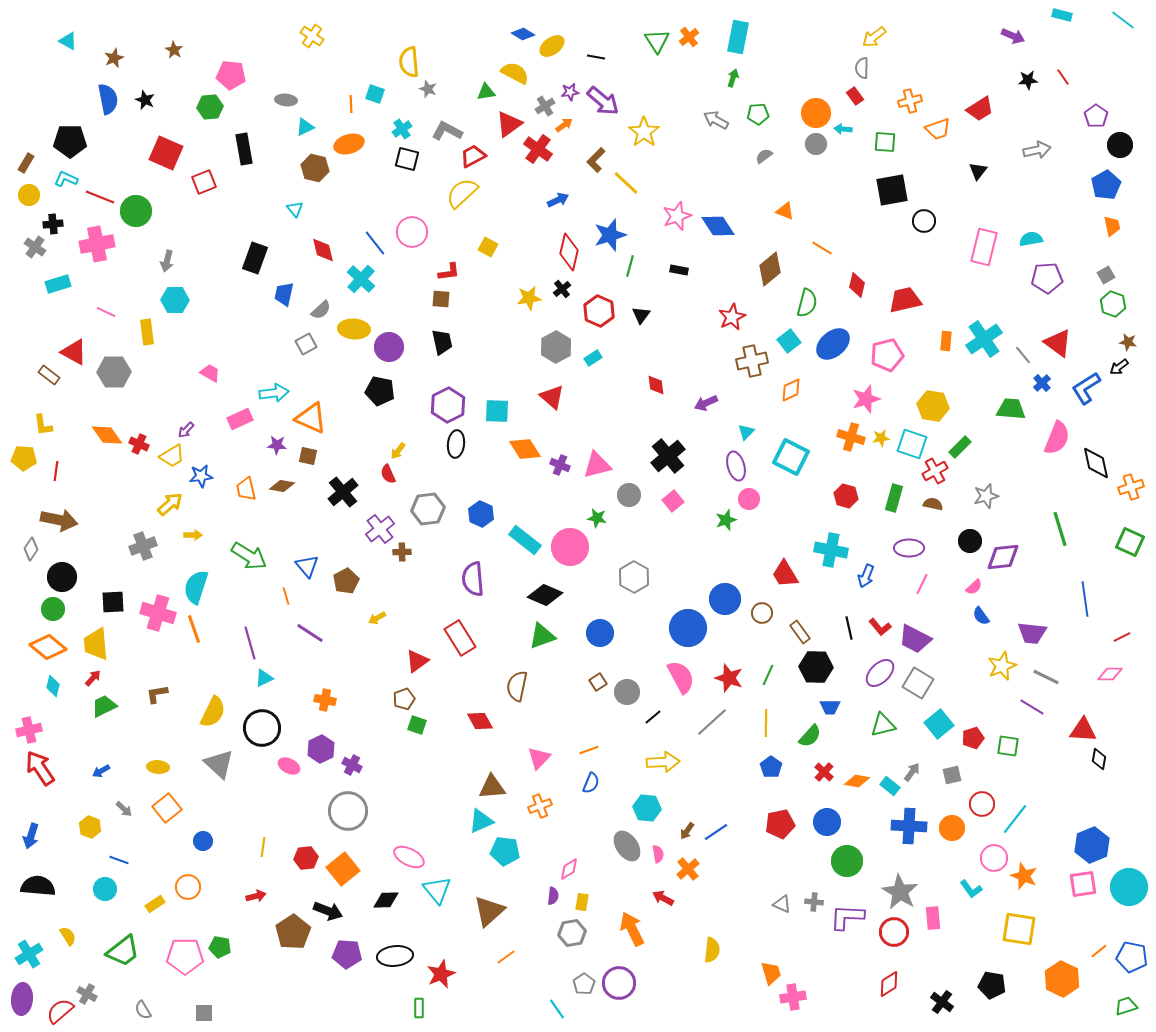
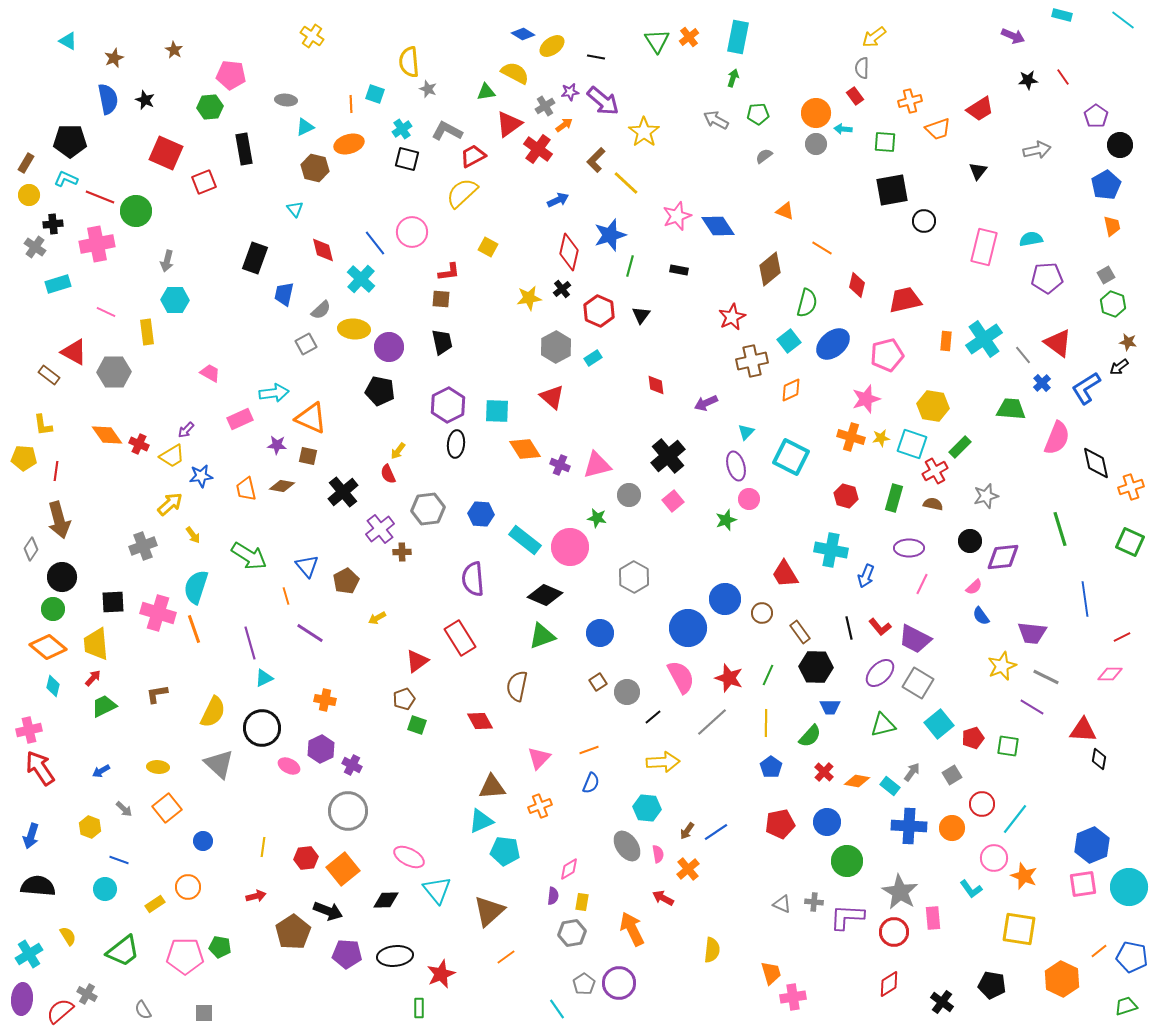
blue hexagon at (481, 514): rotated 20 degrees counterclockwise
brown arrow at (59, 520): rotated 63 degrees clockwise
yellow arrow at (193, 535): rotated 54 degrees clockwise
gray square at (952, 775): rotated 18 degrees counterclockwise
